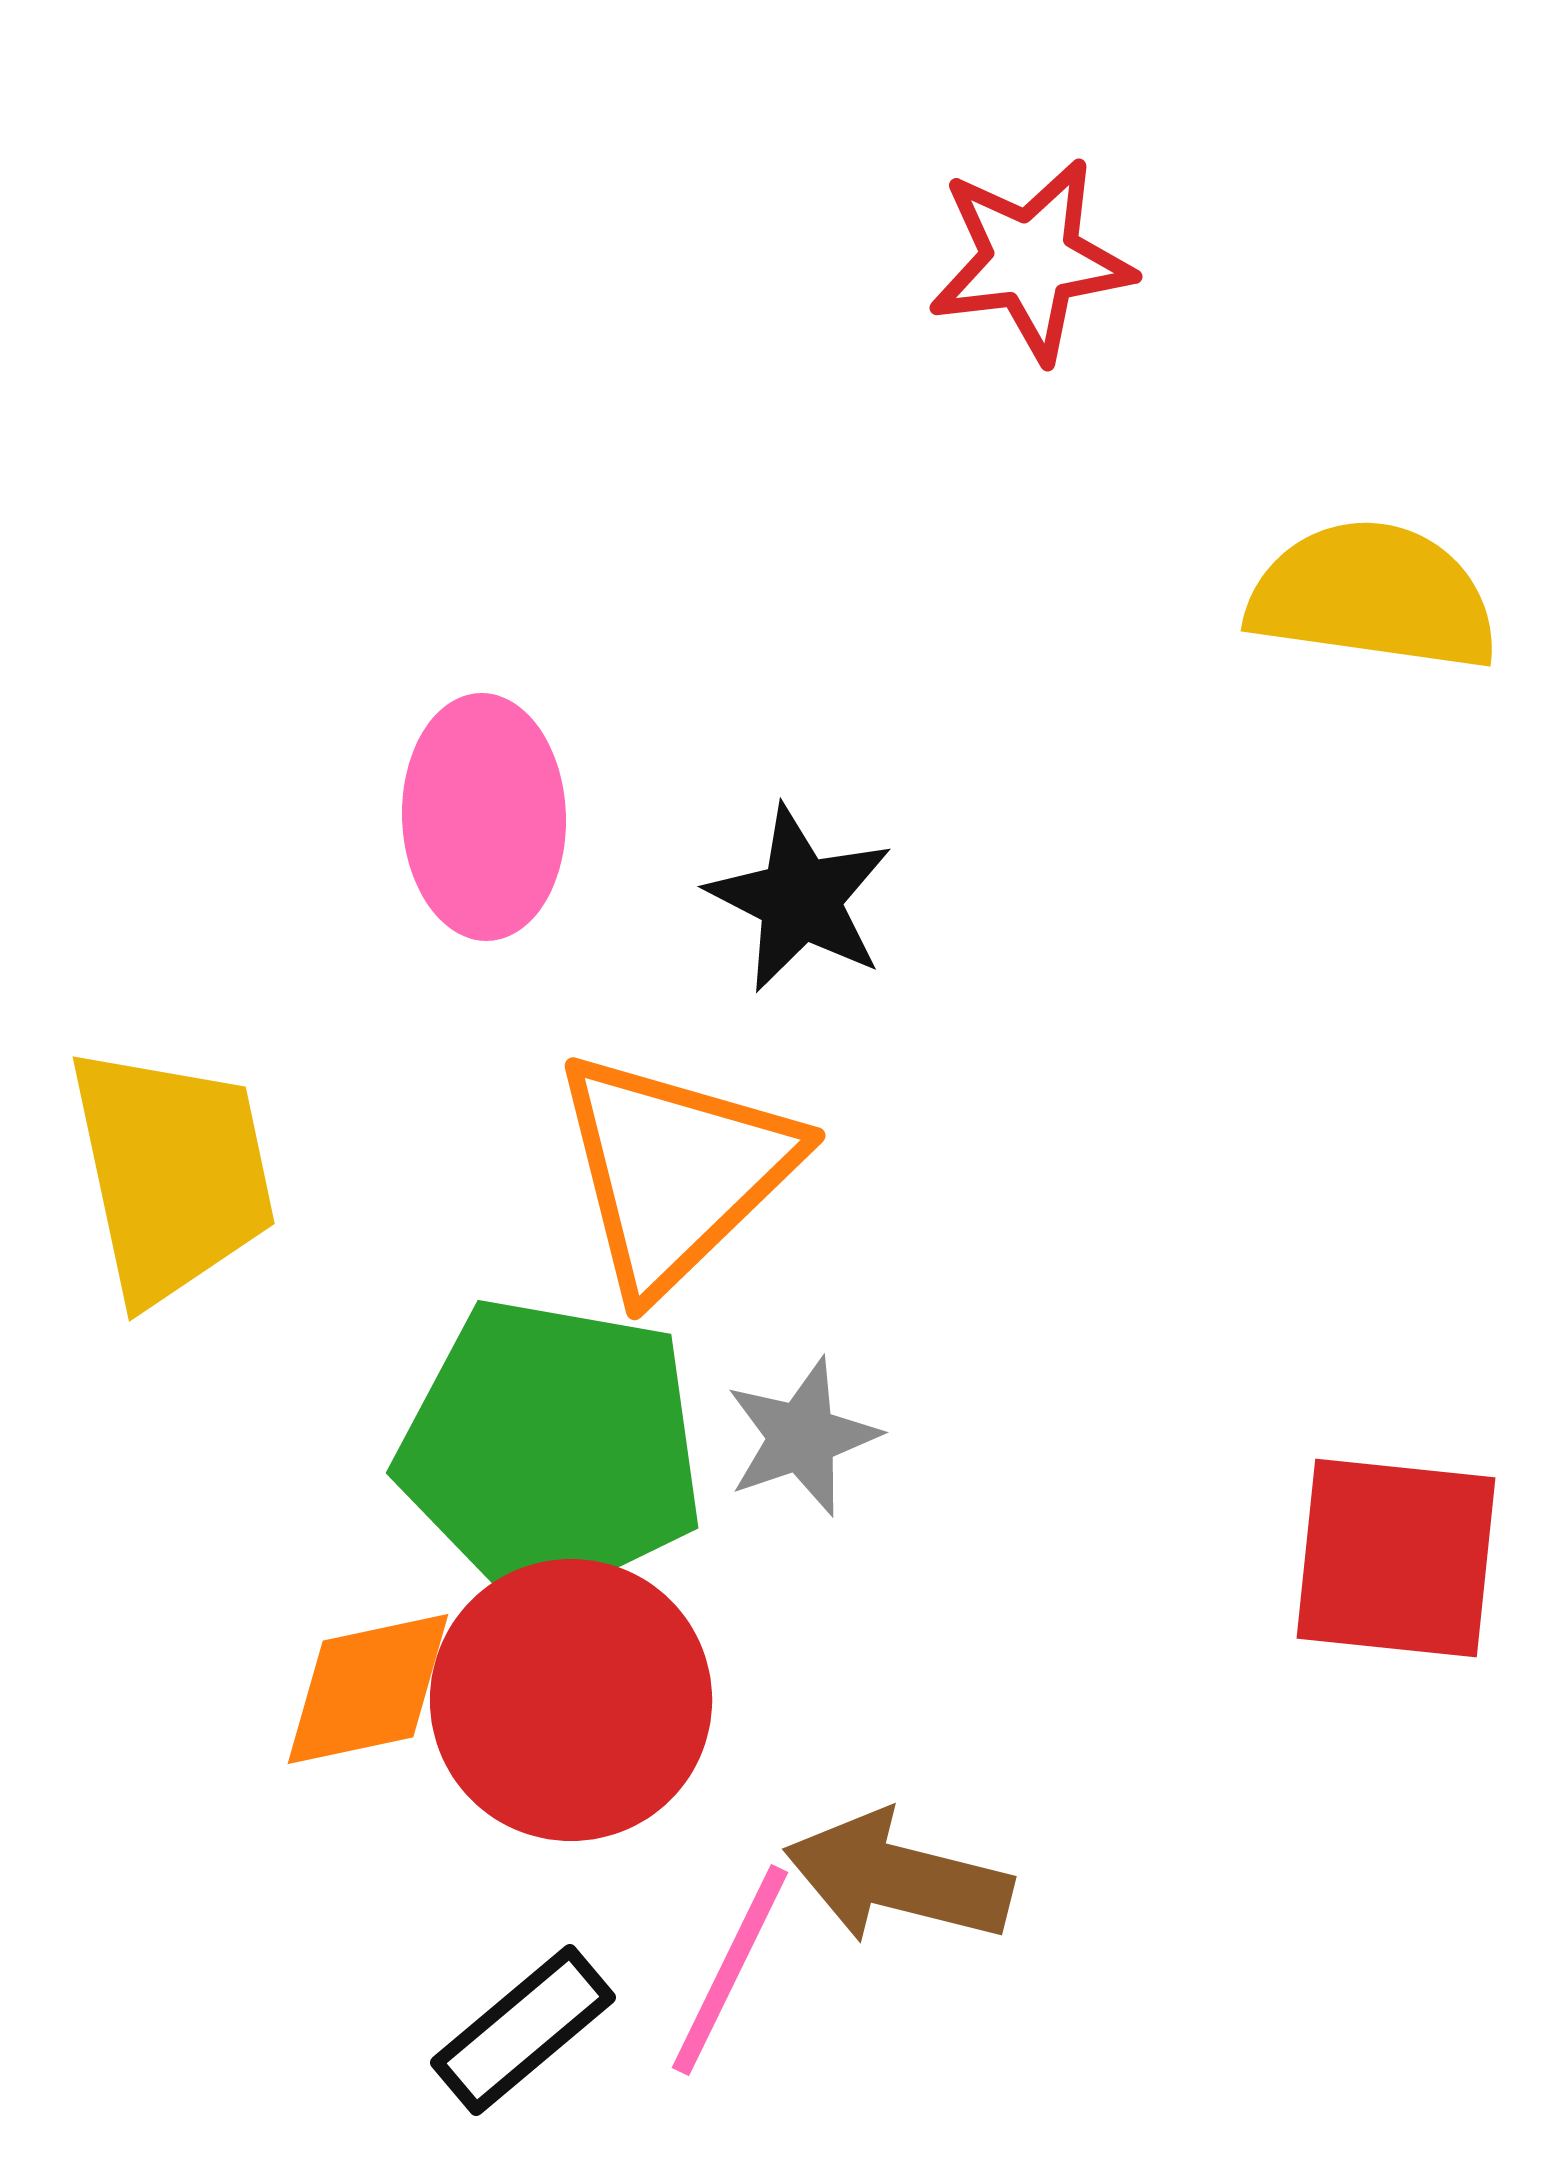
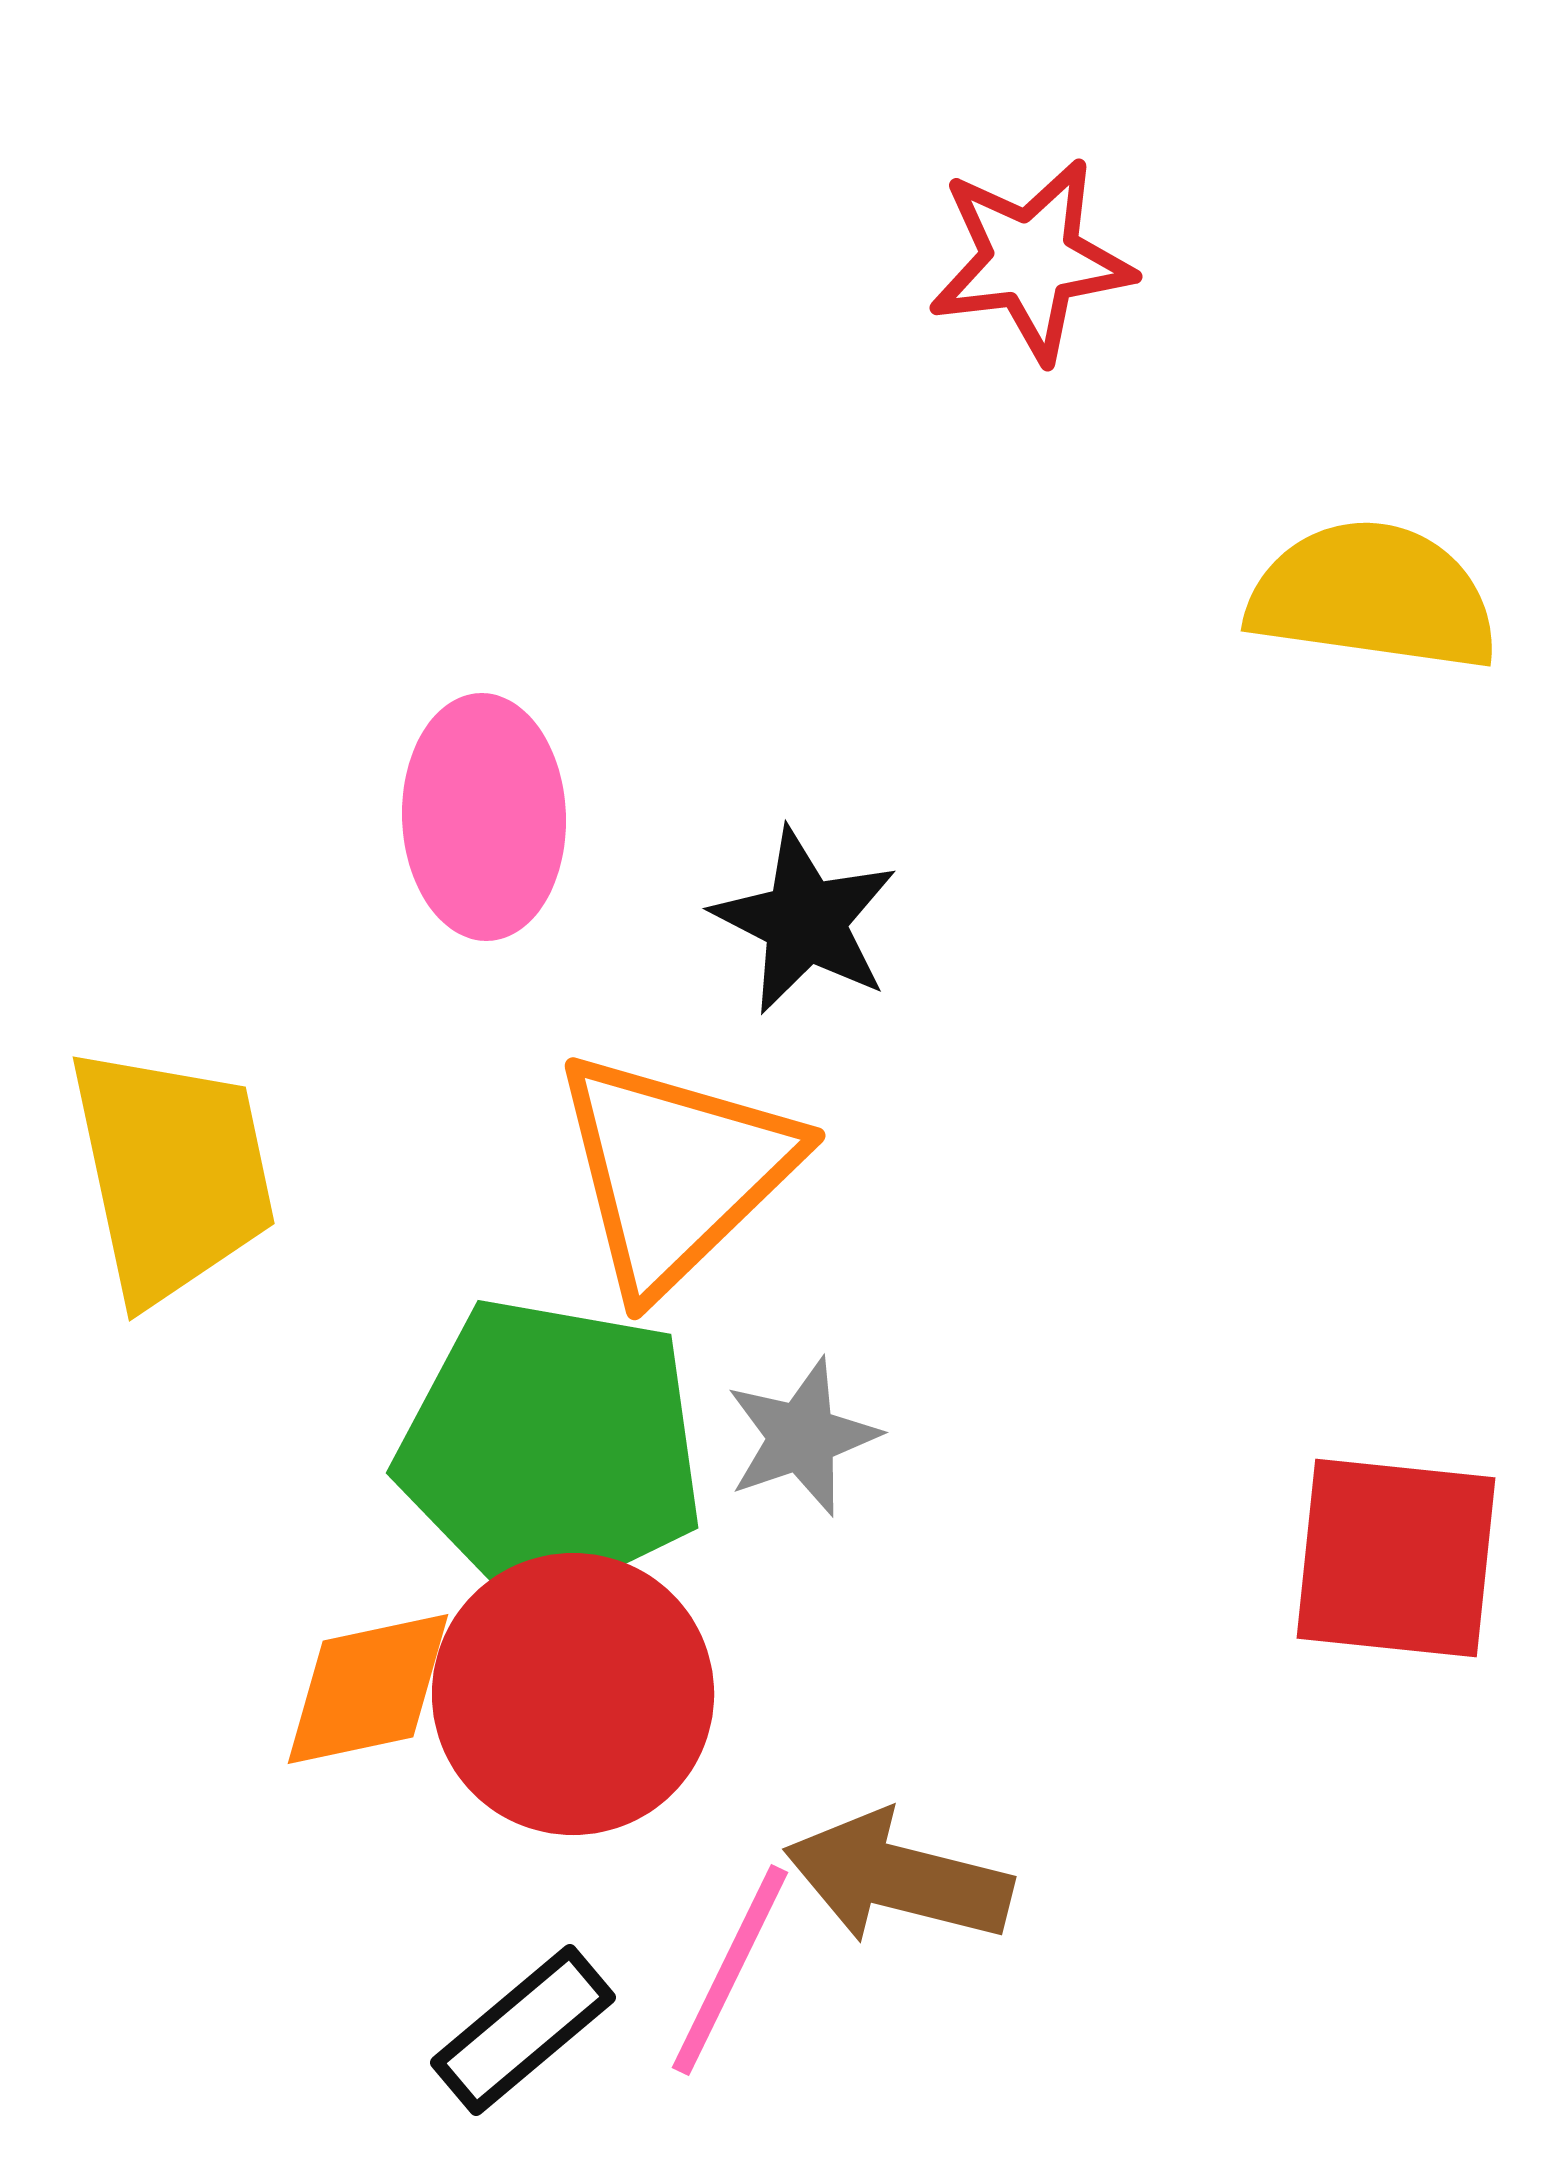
black star: moved 5 px right, 22 px down
red circle: moved 2 px right, 6 px up
